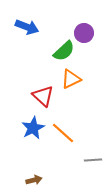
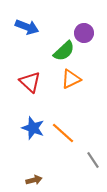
red triangle: moved 13 px left, 14 px up
blue star: rotated 25 degrees counterclockwise
gray line: rotated 60 degrees clockwise
